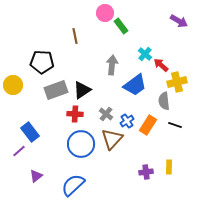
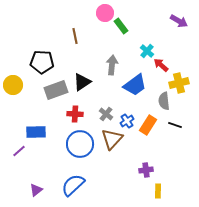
cyan cross: moved 2 px right, 3 px up
yellow cross: moved 2 px right, 1 px down
black triangle: moved 8 px up
blue rectangle: moved 6 px right; rotated 54 degrees counterclockwise
blue circle: moved 1 px left
yellow rectangle: moved 11 px left, 24 px down
purple cross: moved 2 px up
purple triangle: moved 14 px down
